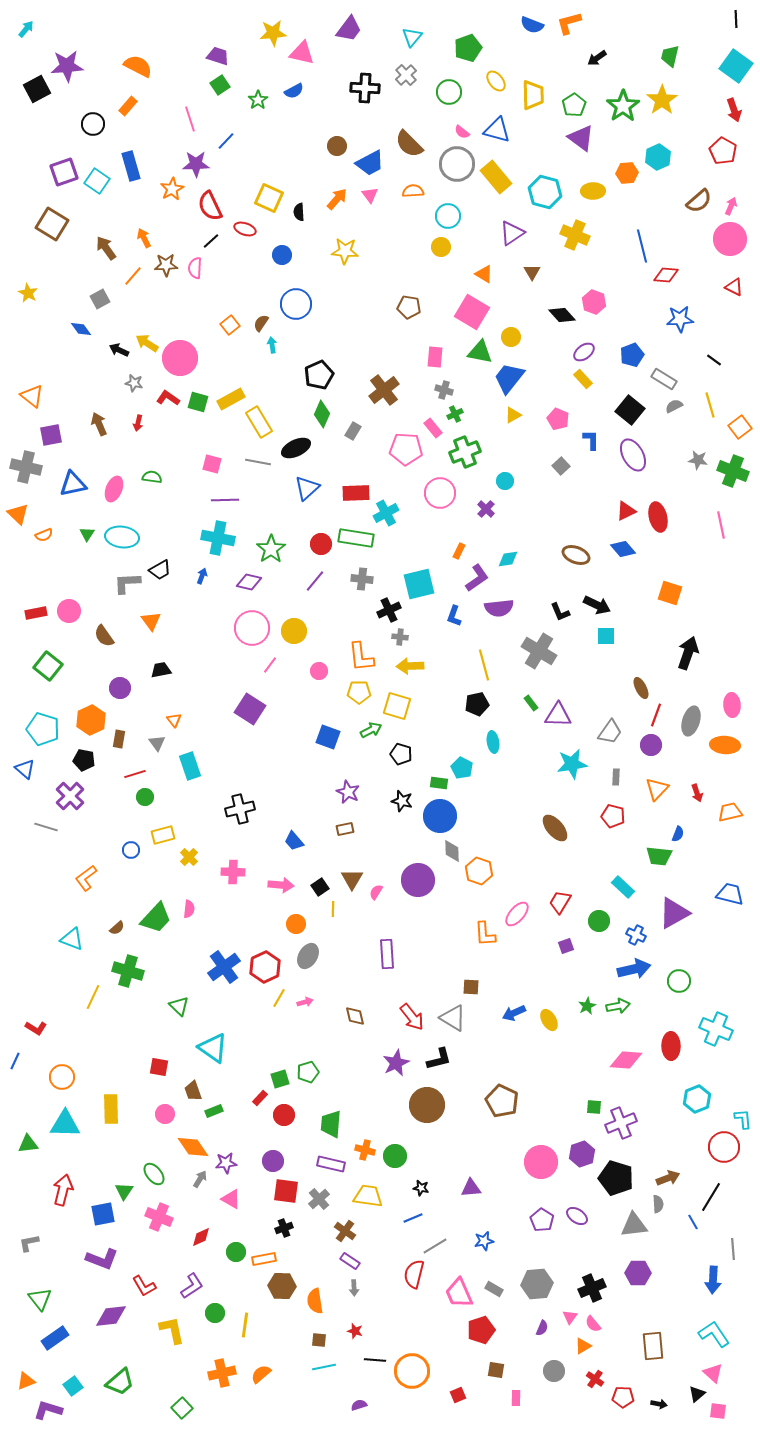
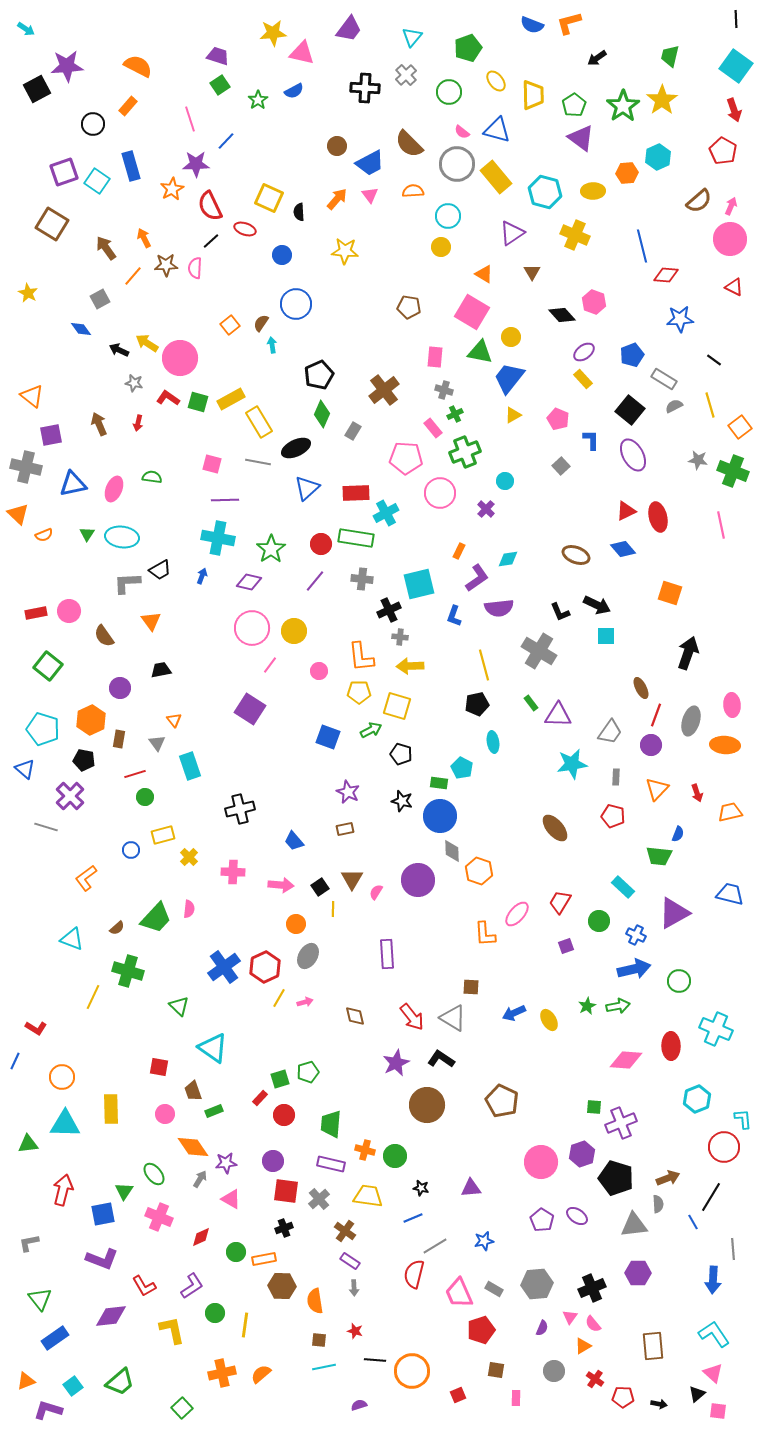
cyan arrow at (26, 29): rotated 84 degrees clockwise
pink pentagon at (406, 449): moved 9 px down
black L-shape at (439, 1059): moved 2 px right; rotated 132 degrees counterclockwise
